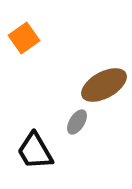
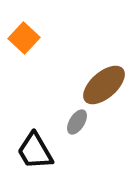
orange square: rotated 12 degrees counterclockwise
brown ellipse: rotated 12 degrees counterclockwise
